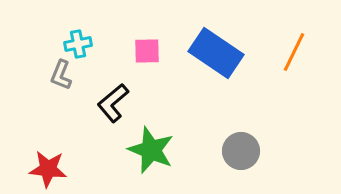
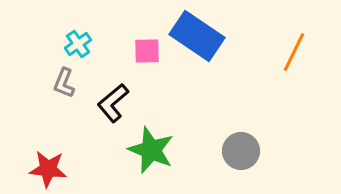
cyan cross: rotated 24 degrees counterclockwise
blue rectangle: moved 19 px left, 17 px up
gray L-shape: moved 3 px right, 8 px down
